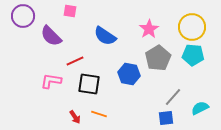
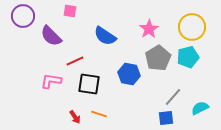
cyan pentagon: moved 5 px left, 2 px down; rotated 20 degrees counterclockwise
